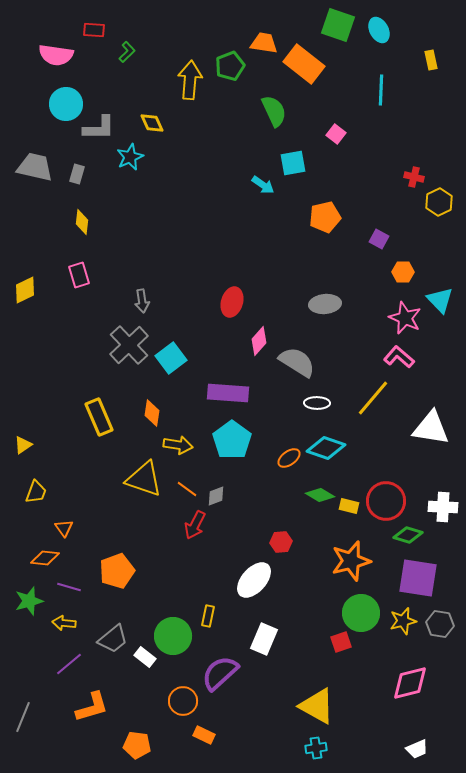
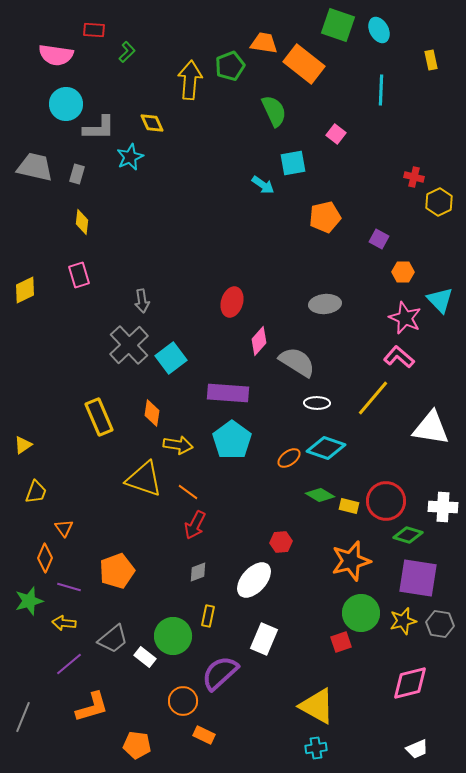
orange line at (187, 489): moved 1 px right, 3 px down
gray diamond at (216, 496): moved 18 px left, 76 px down
orange diamond at (45, 558): rotated 72 degrees counterclockwise
